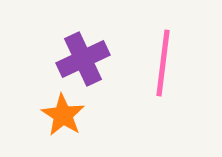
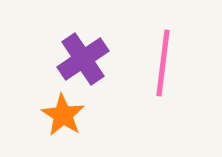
purple cross: rotated 9 degrees counterclockwise
